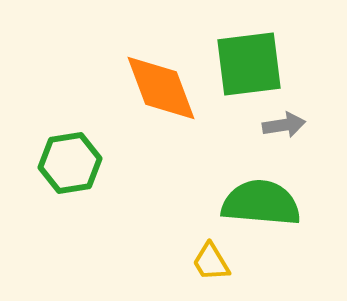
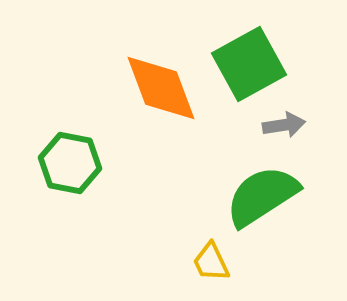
green square: rotated 22 degrees counterclockwise
green hexagon: rotated 20 degrees clockwise
green semicircle: moved 1 px right, 7 px up; rotated 38 degrees counterclockwise
yellow trapezoid: rotated 6 degrees clockwise
